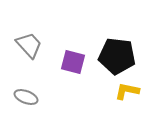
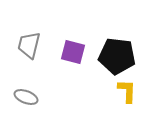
gray trapezoid: rotated 124 degrees counterclockwise
purple square: moved 10 px up
yellow L-shape: rotated 80 degrees clockwise
